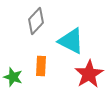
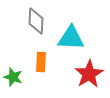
gray diamond: rotated 40 degrees counterclockwise
cyan triangle: moved 3 px up; rotated 24 degrees counterclockwise
orange rectangle: moved 4 px up
